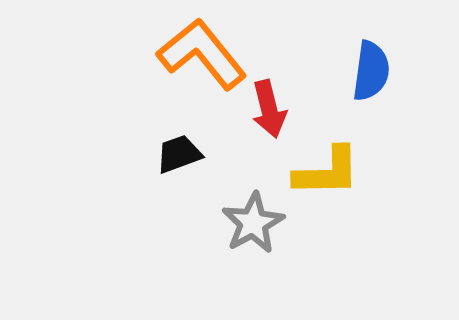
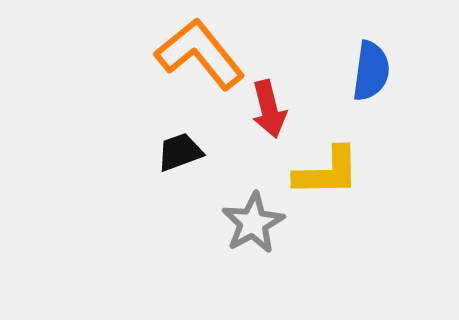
orange L-shape: moved 2 px left
black trapezoid: moved 1 px right, 2 px up
